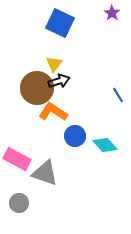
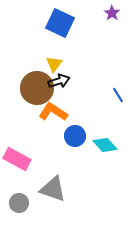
gray triangle: moved 8 px right, 16 px down
